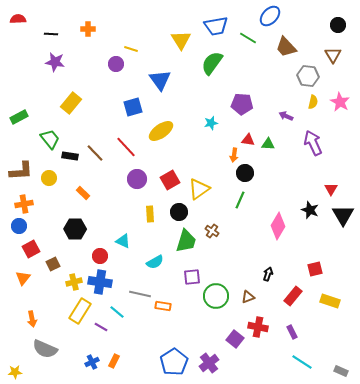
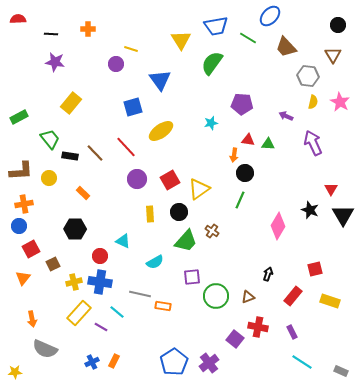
green trapezoid at (186, 241): rotated 25 degrees clockwise
yellow rectangle at (80, 311): moved 1 px left, 2 px down; rotated 10 degrees clockwise
